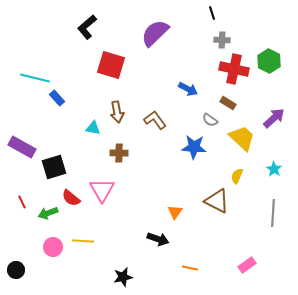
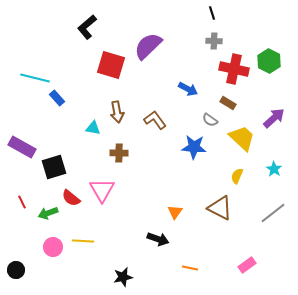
purple semicircle: moved 7 px left, 13 px down
gray cross: moved 8 px left, 1 px down
brown triangle: moved 3 px right, 7 px down
gray line: rotated 48 degrees clockwise
